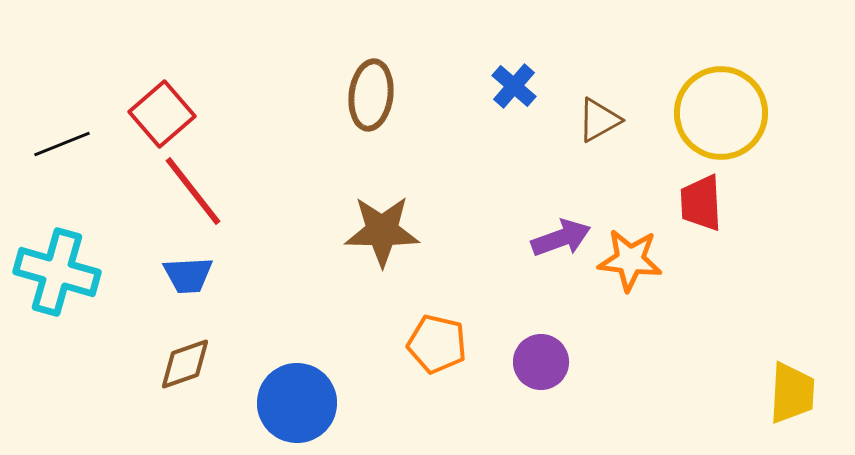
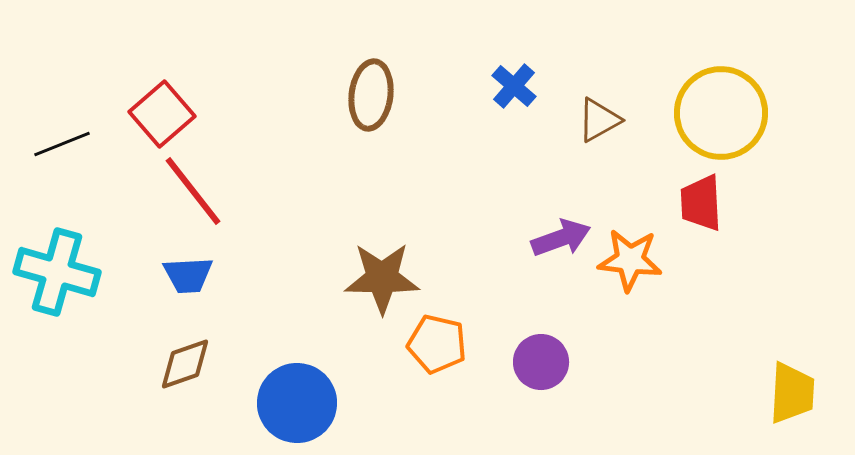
brown star: moved 47 px down
